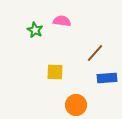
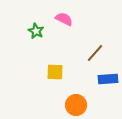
pink semicircle: moved 2 px right, 2 px up; rotated 18 degrees clockwise
green star: moved 1 px right, 1 px down
blue rectangle: moved 1 px right, 1 px down
